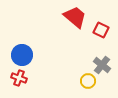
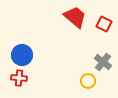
red square: moved 3 px right, 6 px up
gray cross: moved 1 px right, 3 px up
red cross: rotated 14 degrees counterclockwise
